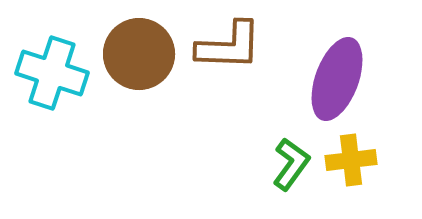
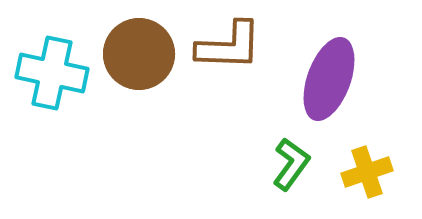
cyan cross: rotated 6 degrees counterclockwise
purple ellipse: moved 8 px left
yellow cross: moved 16 px right, 12 px down; rotated 12 degrees counterclockwise
